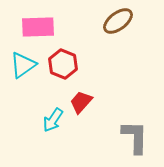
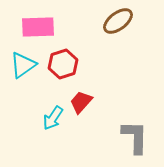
red hexagon: rotated 20 degrees clockwise
cyan arrow: moved 2 px up
